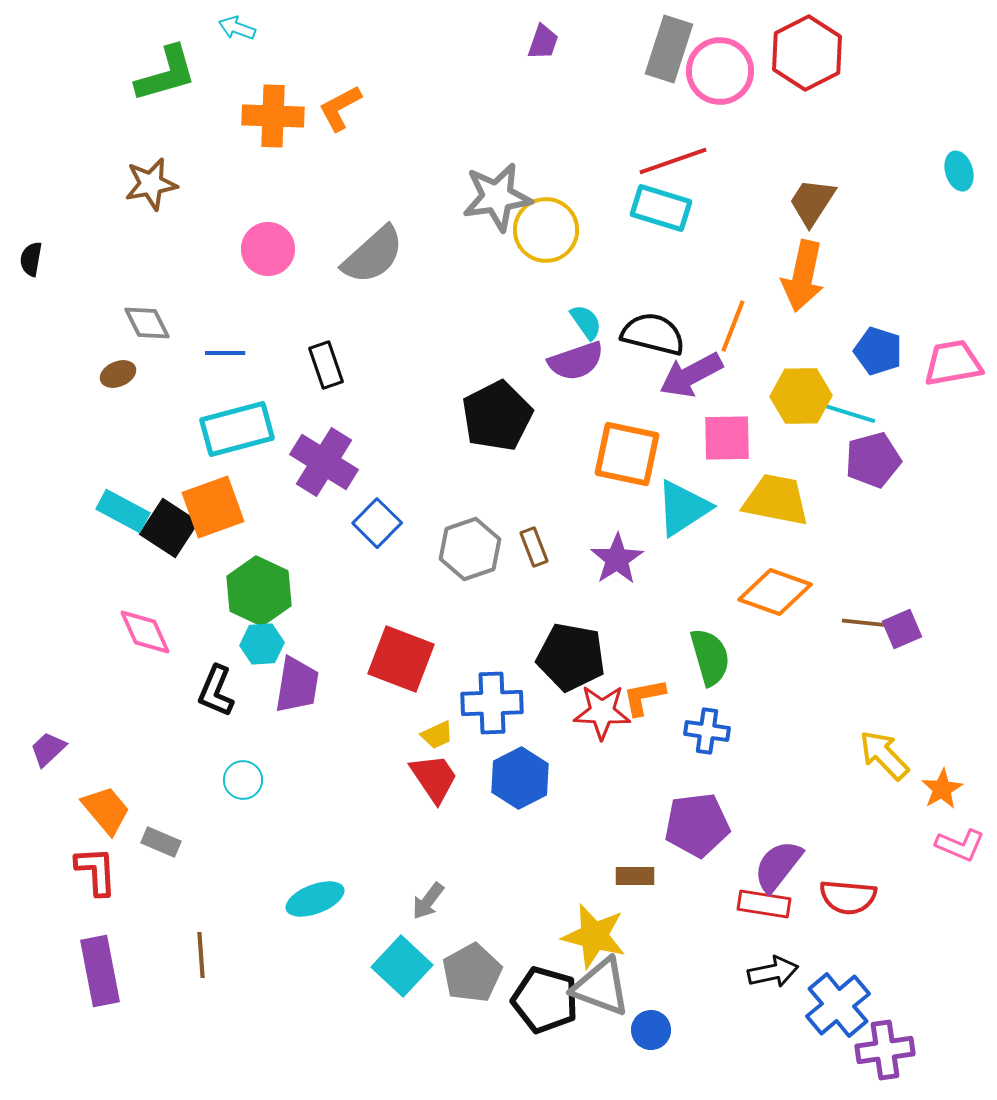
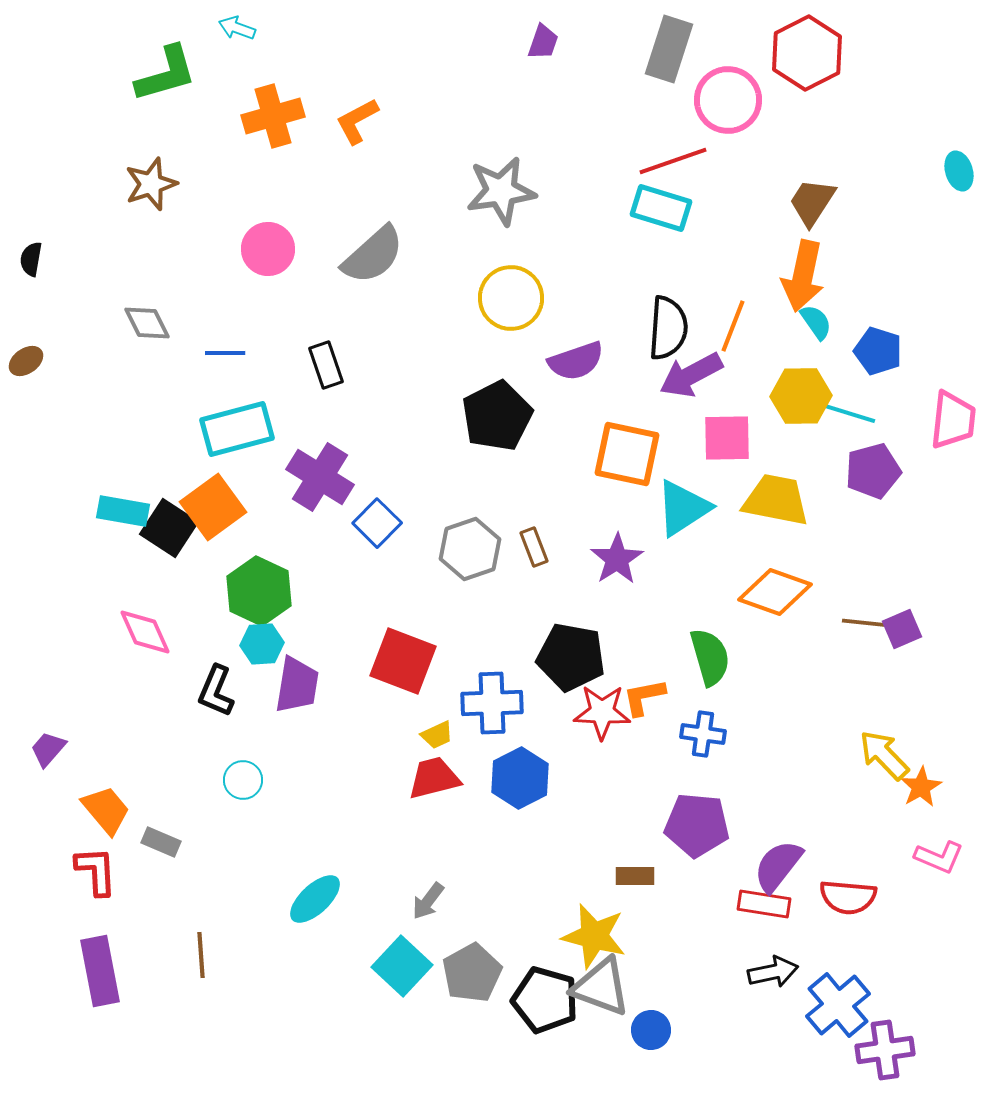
pink circle at (720, 71): moved 8 px right, 29 px down
orange L-shape at (340, 108): moved 17 px right, 13 px down
orange cross at (273, 116): rotated 18 degrees counterclockwise
brown star at (151, 184): rotated 8 degrees counterclockwise
gray star at (497, 197): moved 4 px right, 6 px up
yellow circle at (546, 230): moved 35 px left, 68 px down
cyan semicircle at (586, 322): moved 230 px right
black semicircle at (653, 334): moved 15 px right, 6 px up; rotated 80 degrees clockwise
pink trapezoid at (953, 363): moved 57 px down; rotated 106 degrees clockwise
brown ellipse at (118, 374): moved 92 px left, 13 px up; rotated 12 degrees counterclockwise
purple pentagon at (873, 460): moved 11 px down
purple cross at (324, 462): moved 4 px left, 15 px down
orange square at (213, 507): rotated 16 degrees counterclockwise
cyan rectangle at (123, 511): rotated 18 degrees counterclockwise
red square at (401, 659): moved 2 px right, 2 px down
blue cross at (707, 731): moved 4 px left, 3 px down
purple trapezoid at (48, 749): rotated 6 degrees counterclockwise
red trapezoid at (434, 778): rotated 70 degrees counterclockwise
orange star at (942, 789): moved 21 px left, 2 px up
purple pentagon at (697, 825): rotated 12 degrees clockwise
pink L-shape at (960, 845): moved 21 px left, 12 px down
cyan ellipse at (315, 899): rotated 22 degrees counterclockwise
